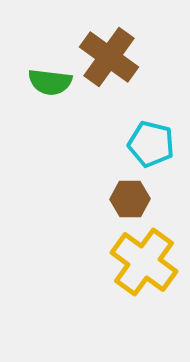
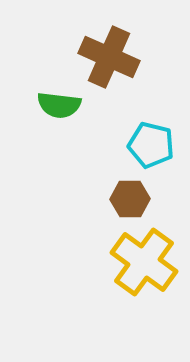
brown cross: rotated 12 degrees counterclockwise
green semicircle: moved 9 px right, 23 px down
cyan pentagon: moved 1 px down
